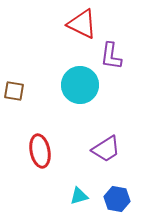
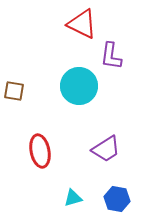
cyan circle: moved 1 px left, 1 px down
cyan triangle: moved 6 px left, 2 px down
